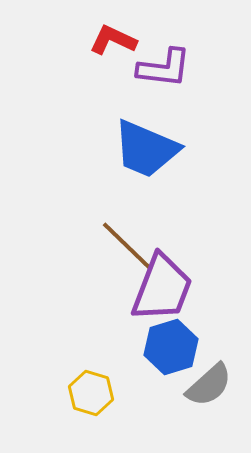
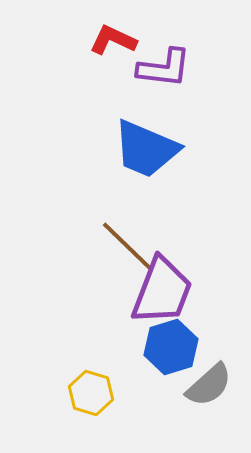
purple trapezoid: moved 3 px down
